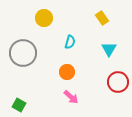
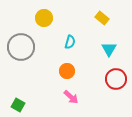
yellow rectangle: rotated 16 degrees counterclockwise
gray circle: moved 2 px left, 6 px up
orange circle: moved 1 px up
red circle: moved 2 px left, 3 px up
green square: moved 1 px left
